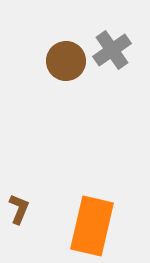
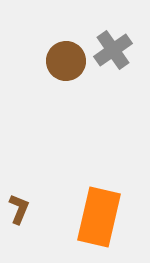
gray cross: moved 1 px right
orange rectangle: moved 7 px right, 9 px up
